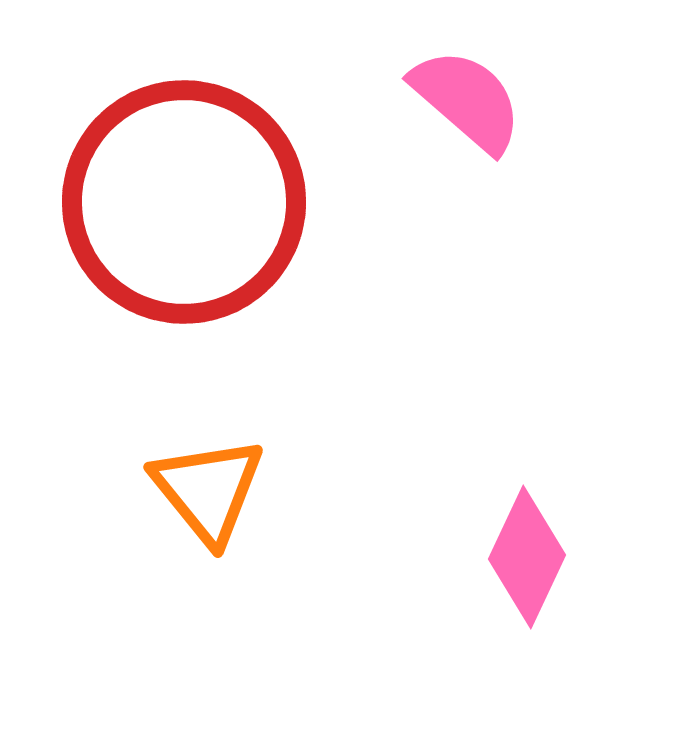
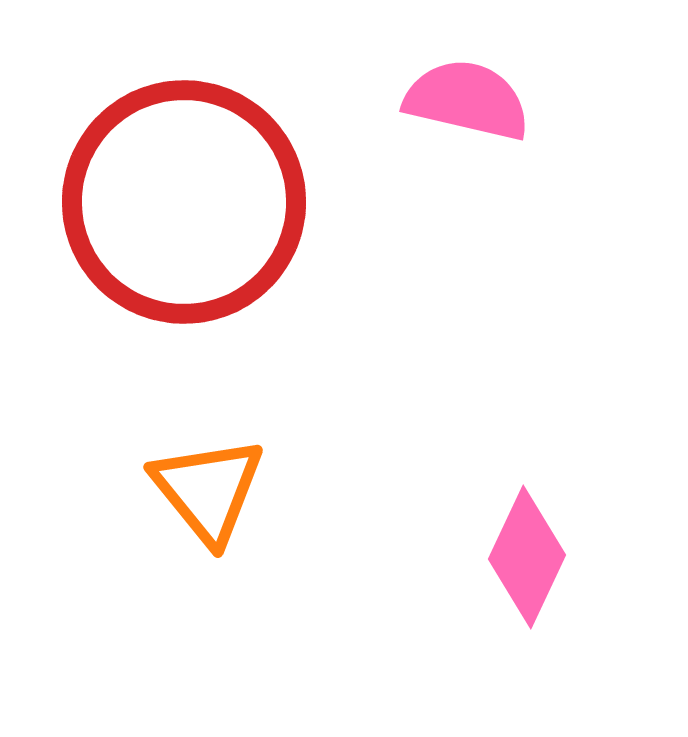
pink semicircle: rotated 28 degrees counterclockwise
